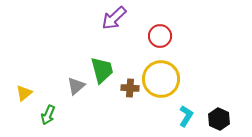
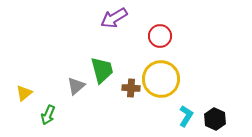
purple arrow: rotated 12 degrees clockwise
brown cross: moved 1 px right
black hexagon: moved 4 px left
